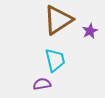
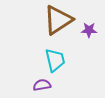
purple star: moved 1 px left, 1 px up; rotated 28 degrees clockwise
purple semicircle: moved 1 px down
